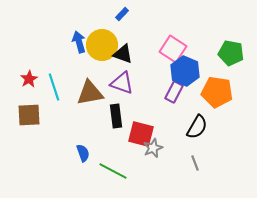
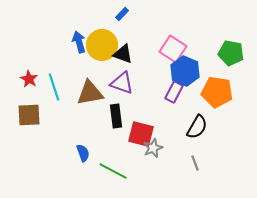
red star: rotated 12 degrees counterclockwise
